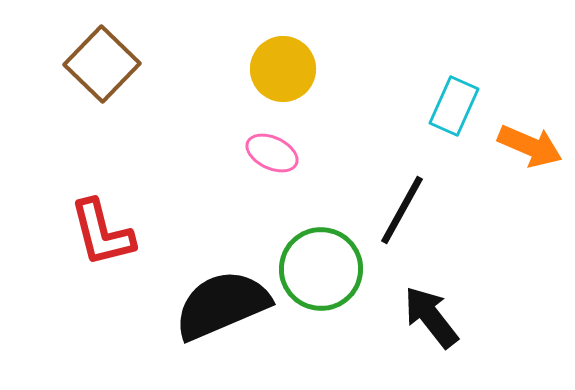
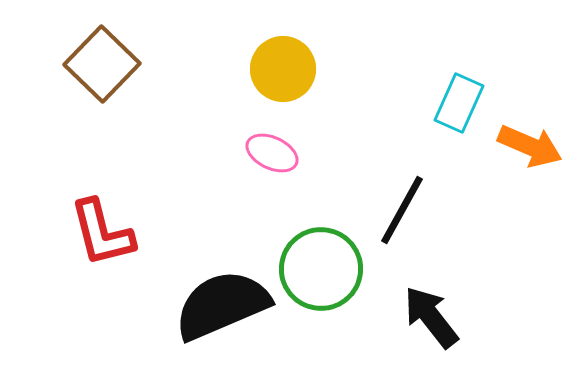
cyan rectangle: moved 5 px right, 3 px up
